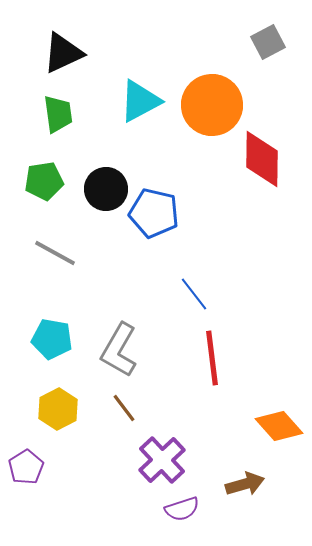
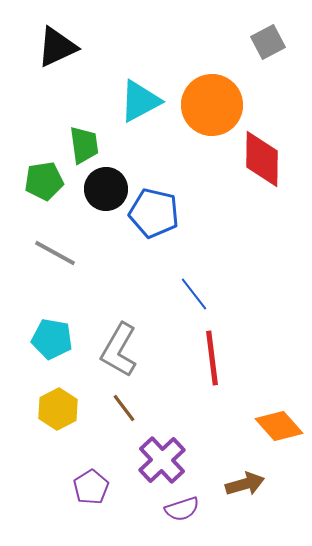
black triangle: moved 6 px left, 6 px up
green trapezoid: moved 26 px right, 31 px down
purple pentagon: moved 65 px right, 20 px down
